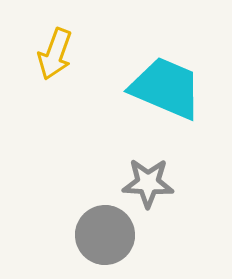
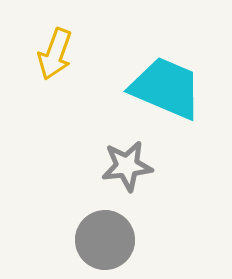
gray star: moved 21 px left, 17 px up; rotated 9 degrees counterclockwise
gray circle: moved 5 px down
